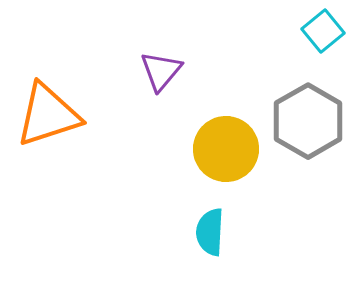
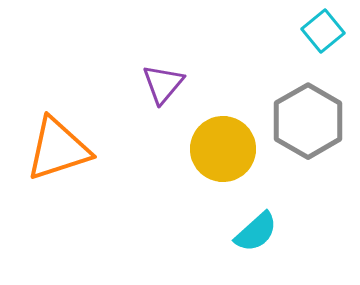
purple triangle: moved 2 px right, 13 px down
orange triangle: moved 10 px right, 34 px down
yellow circle: moved 3 px left
cyan semicircle: moved 46 px right; rotated 135 degrees counterclockwise
